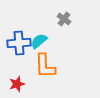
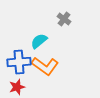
blue cross: moved 19 px down
orange L-shape: rotated 52 degrees counterclockwise
red star: moved 3 px down
